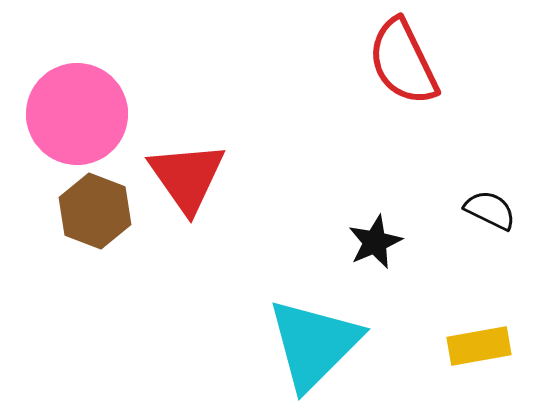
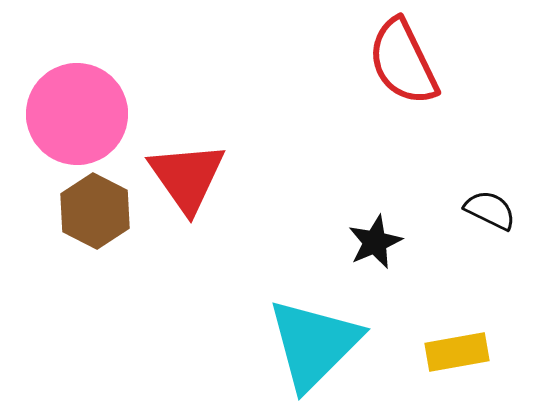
brown hexagon: rotated 6 degrees clockwise
yellow rectangle: moved 22 px left, 6 px down
